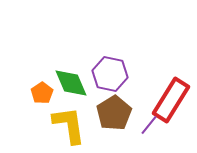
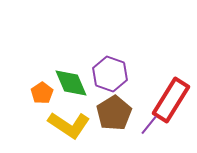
purple hexagon: rotated 8 degrees clockwise
yellow L-shape: rotated 132 degrees clockwise
